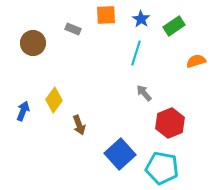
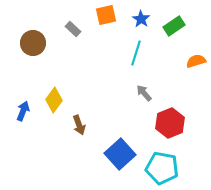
orange square: rotated 10 degrees counterclockwise
gray rectangle: rotated 21 degrees clockwise
